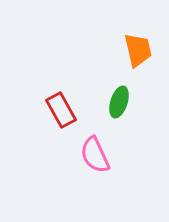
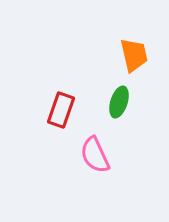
orange trapezoid: moved 4 px left, 5 px down
red rectangle: rotated 48 degrees clockwise
